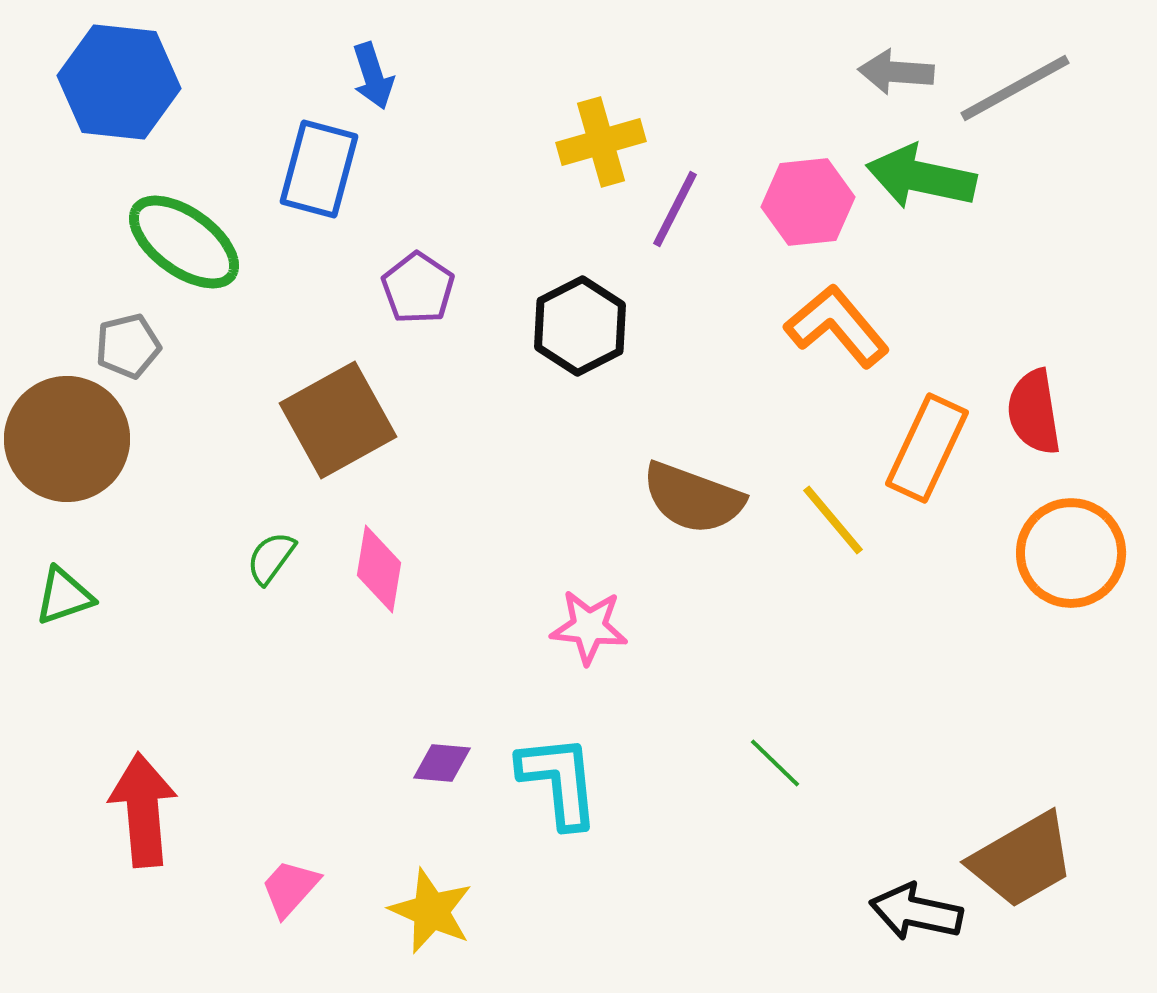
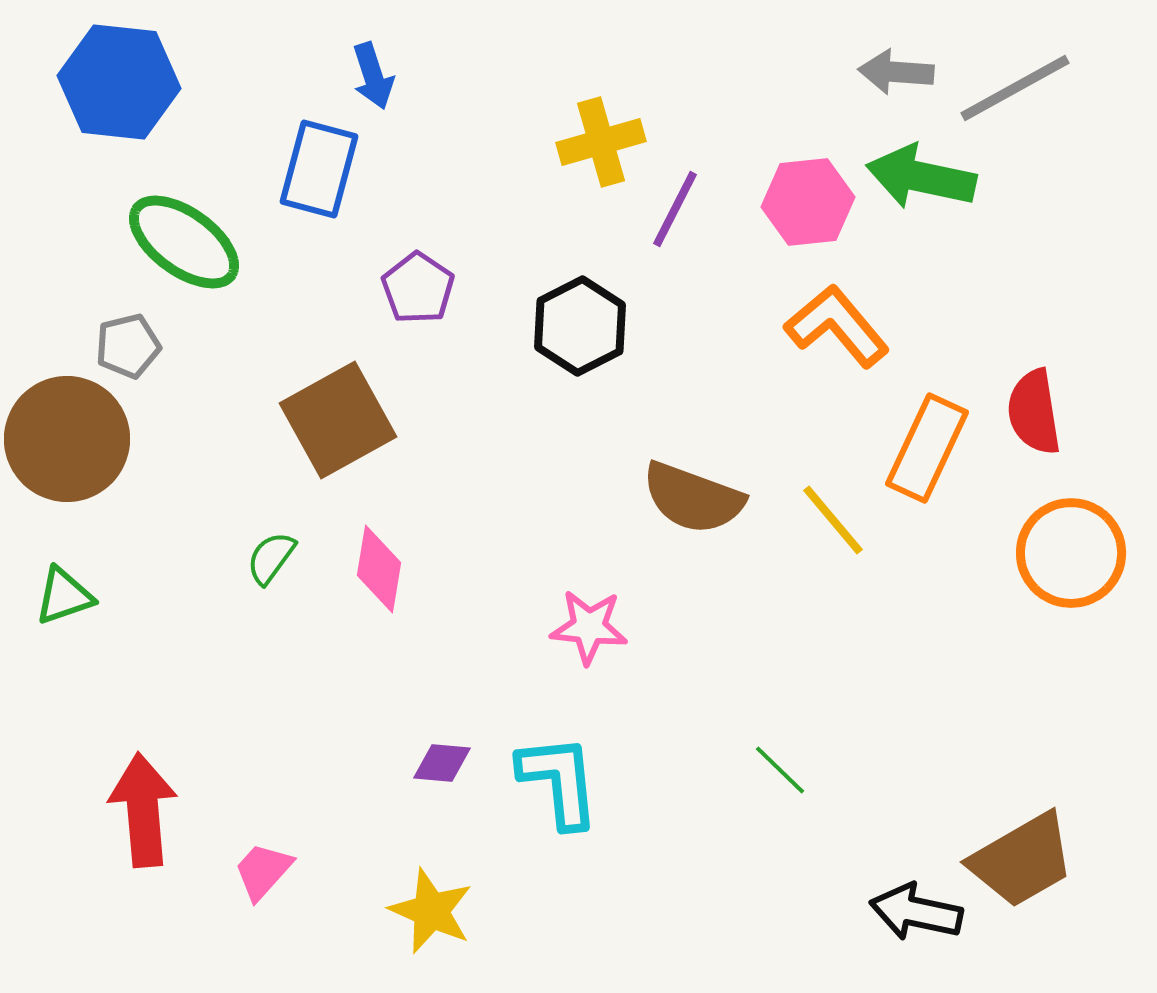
green line: moved 5 px right, 7 px down
pink trapezoid: moved 27 px left, 17 px up
